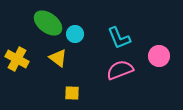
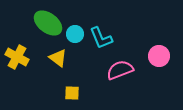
cyan L-shape: moved 18 px left
yellow cross: moved 2 px up
